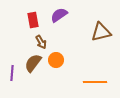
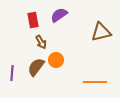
brown semicircle: moved 3 px right, 4 px down
